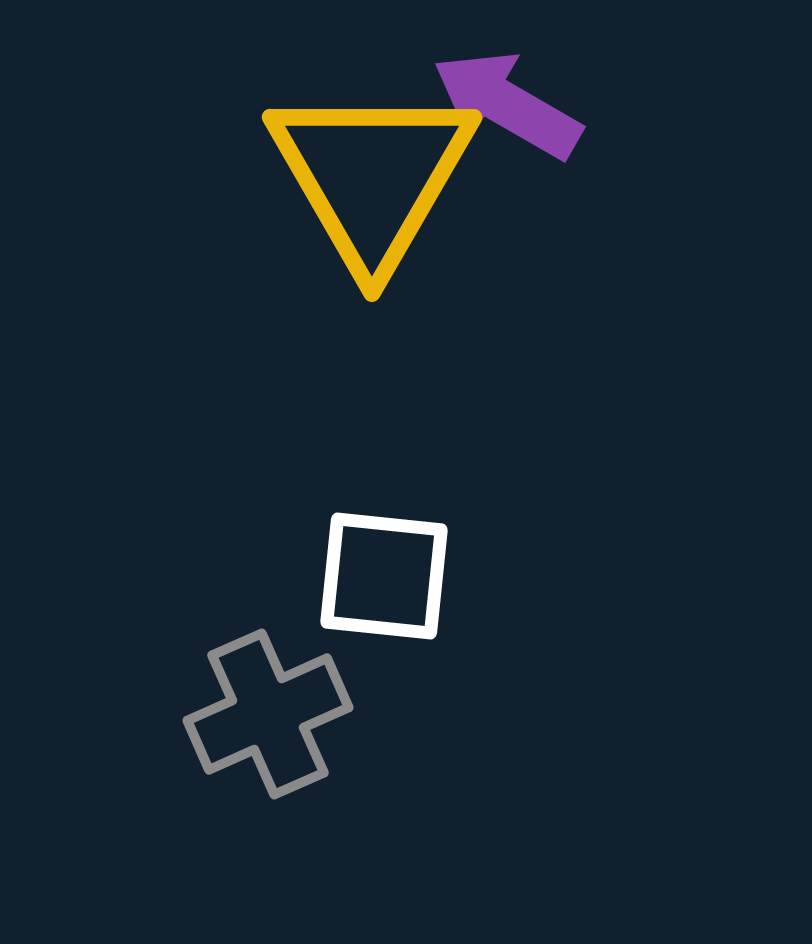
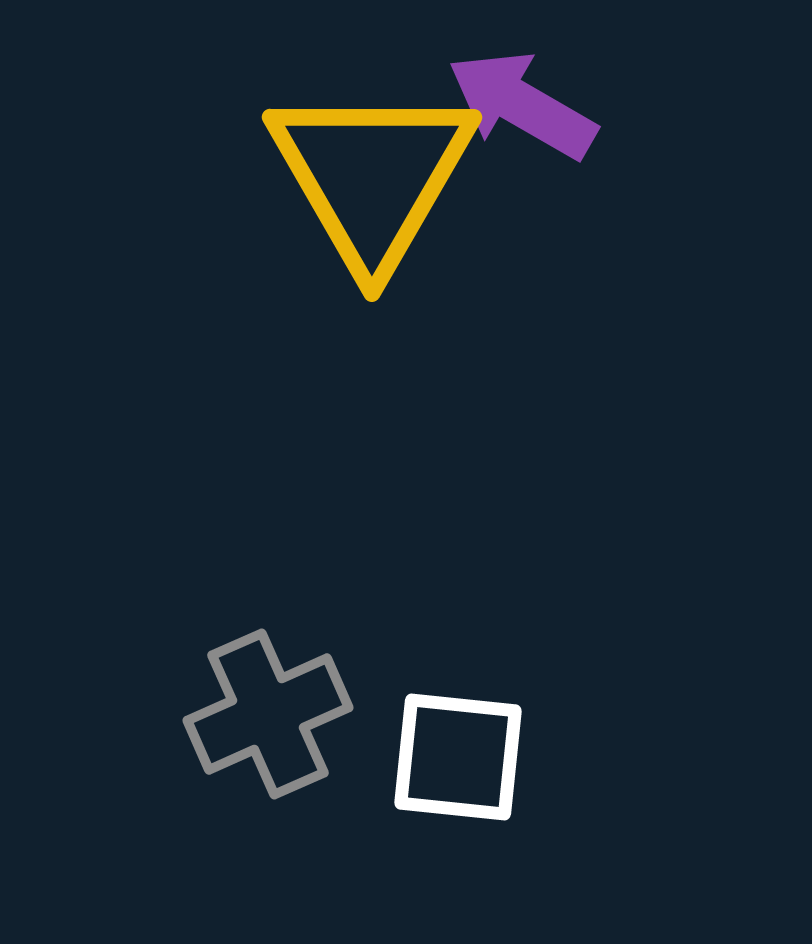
purple arrow: moved 15 px right
white square: moved 74 px right, 181 px down
